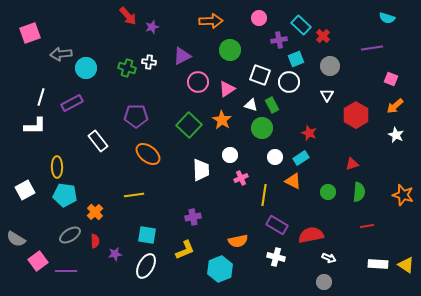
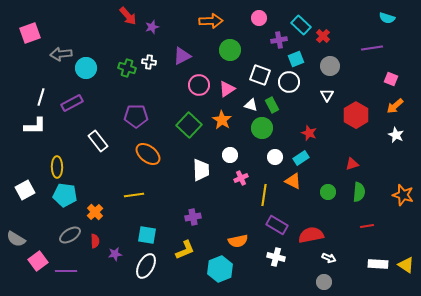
pink circle at (198, 82): moved 1 px right, 3 px down
